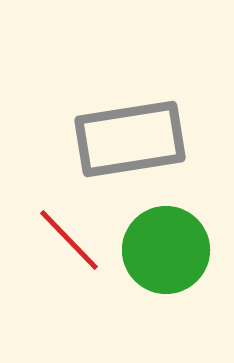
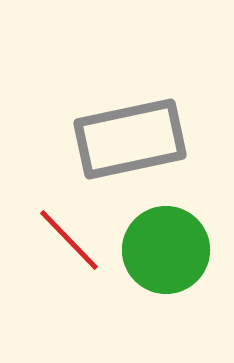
gray rectangle: rotated 3 degrees counterclockwise
